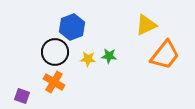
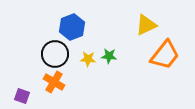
black circle: moved 2 px down
